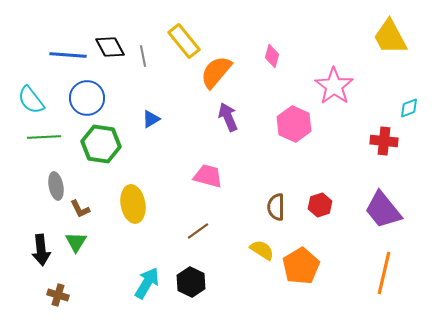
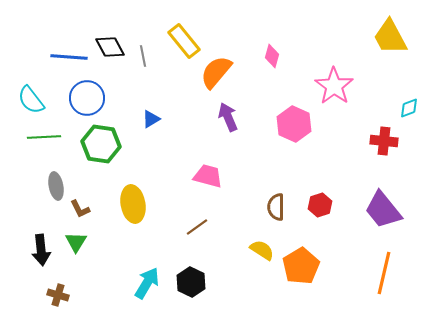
blue line: moved 1 px right, 2 px down
brown line: moved 1 px left, 4 px up
